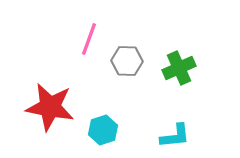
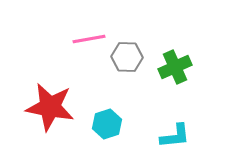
pink line: rotated 60 degrees clockwise
gray hexagon: moved 4 px up
green cross: moved 4 px left, 1 px up
cyan hexagon: moved 4 px right, 6 px up
